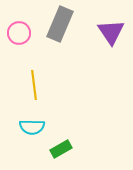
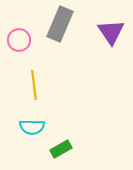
pink circle: moved 7 px down
